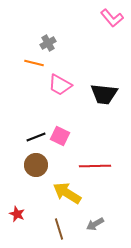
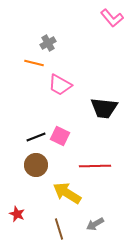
black trapezoid: moved 14 px down
